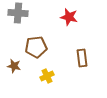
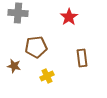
red star: rotated 24 degrees clockwise
